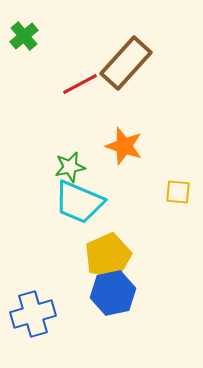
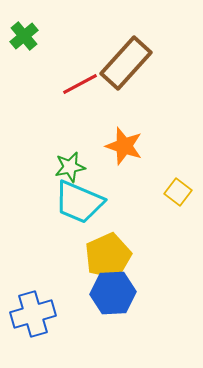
yellow square: rotated 32 degrees clockwise
blue hexagon: rotated 9 degrees clockwise
